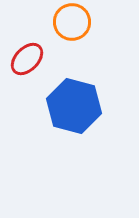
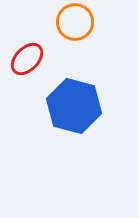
orange circle: moved 3 px right
